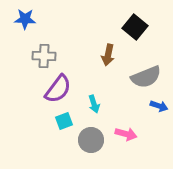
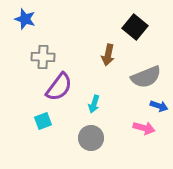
blue star: rotated 15 degrees clockwise
gray cross: moved 1 px left, 1 px down
purple semicircle: moved 1 px right, 2 px up
cyan arrow: rotated 36 degrees clockwise
cyan square: moved 21 px left
pink arrow: moved 18 px right, 6 px up
gray circle: moved 2 px up
